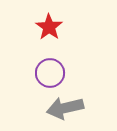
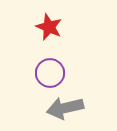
red star: rotated 12 degrees counterclockwise
